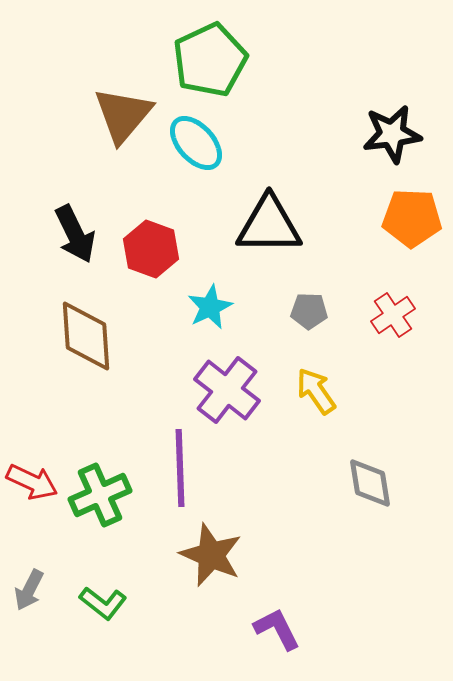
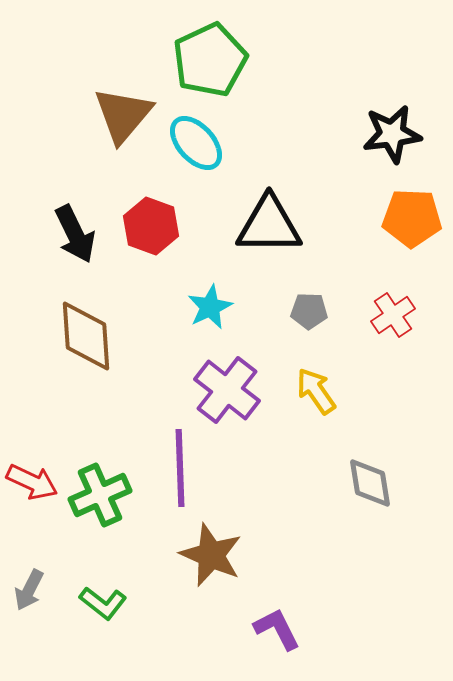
red hexagon: moved 23 px up
